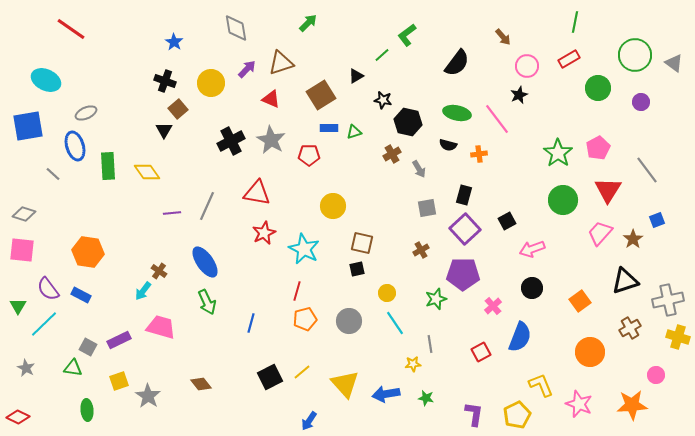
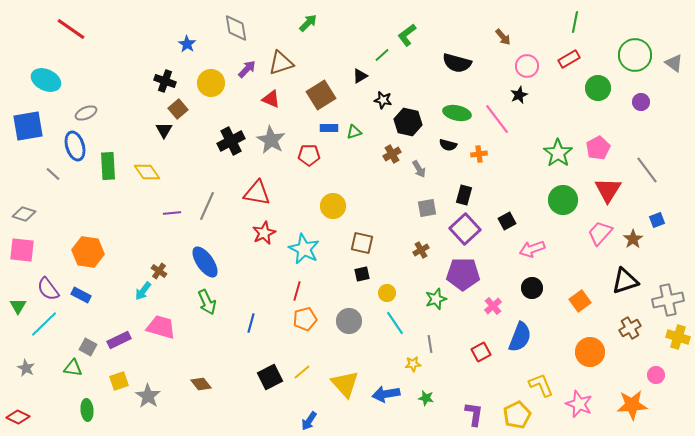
blue star at (174, 42): moved 13 px right, 2 px down
black semicircle at (457, 63): rotated 68 degrees clockwise
black triangle at (356, 76): moved 4 px right
black square at (357, 269): moved 5 px right, 5 px down
